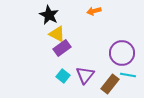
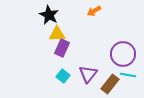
orange arrow: rotated 16 degrees counterclockwise
yellow triangle: rotated 30 degrees counterclockwise
purple rectangle: rotated 30 degrees counterclockwise
purple circle: moved 1 px right, 1 px down
purple triangle: moved 3 px right, 1 px up
